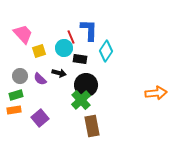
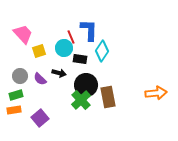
cyan diamond: moved 4 px left
brown rectangle: moved 16 px right, 29 px up
